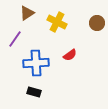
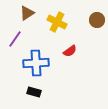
brown circle: moved 3 px up
red semicircle: moved 4 px up
